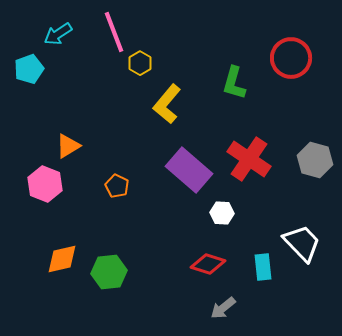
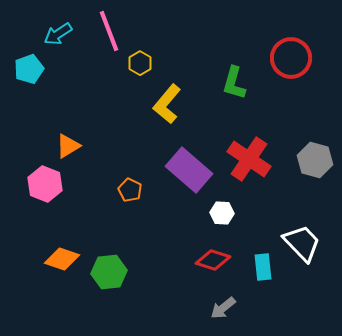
pink line: moved 5 px left, 1 px up
orange pentagon: moved 13 px right, 4 px down
orange diamond: rotated 32 degrees clockwise
red diamond: moved 5 px right, 4 px up
